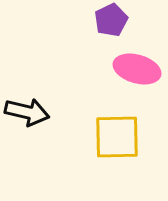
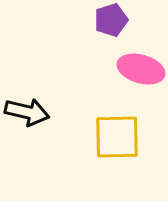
purple pentagon: rotated 8 degrees clockwise
pink ellipse: moved 4 px right
